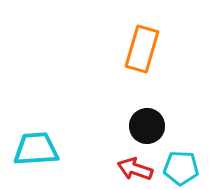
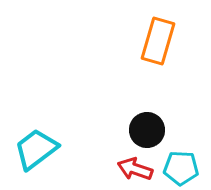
orange rectangle: moved 16 px right, 8 px up
black circle: moved 4 px down
cyan trapezoid: rotated 33 degrees counterclockwise
